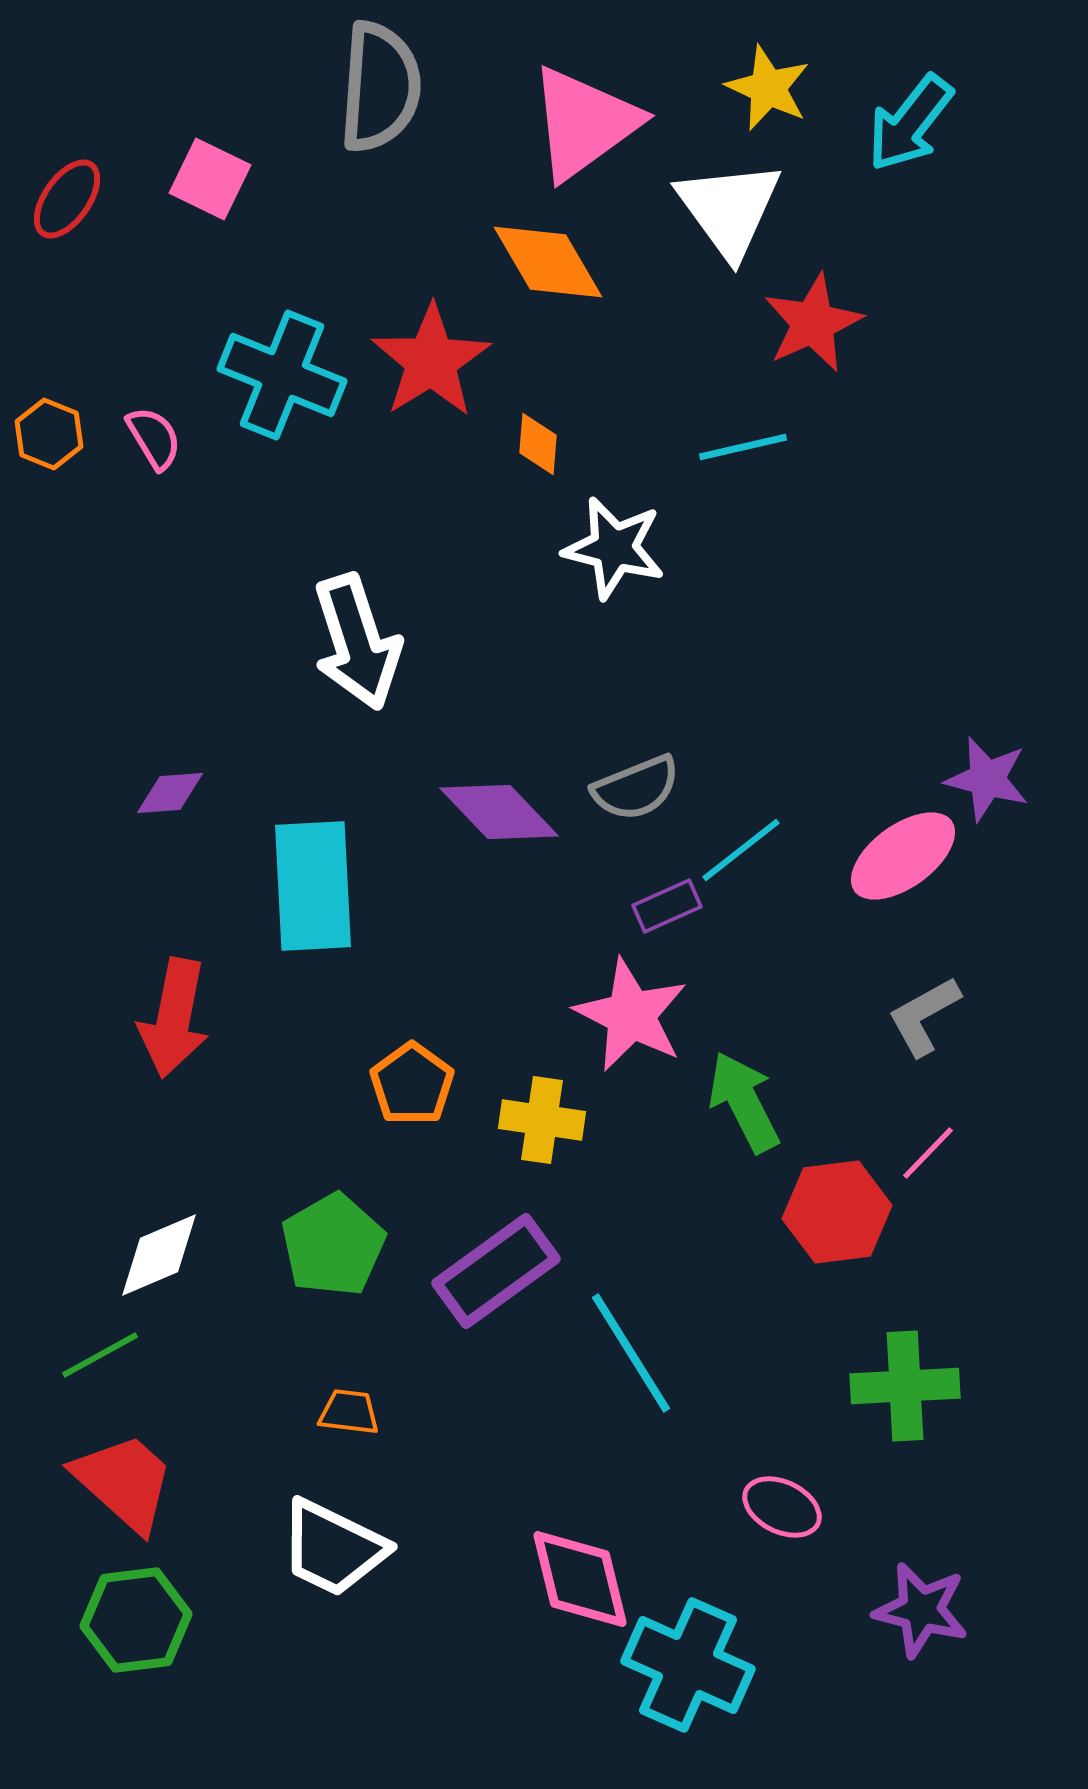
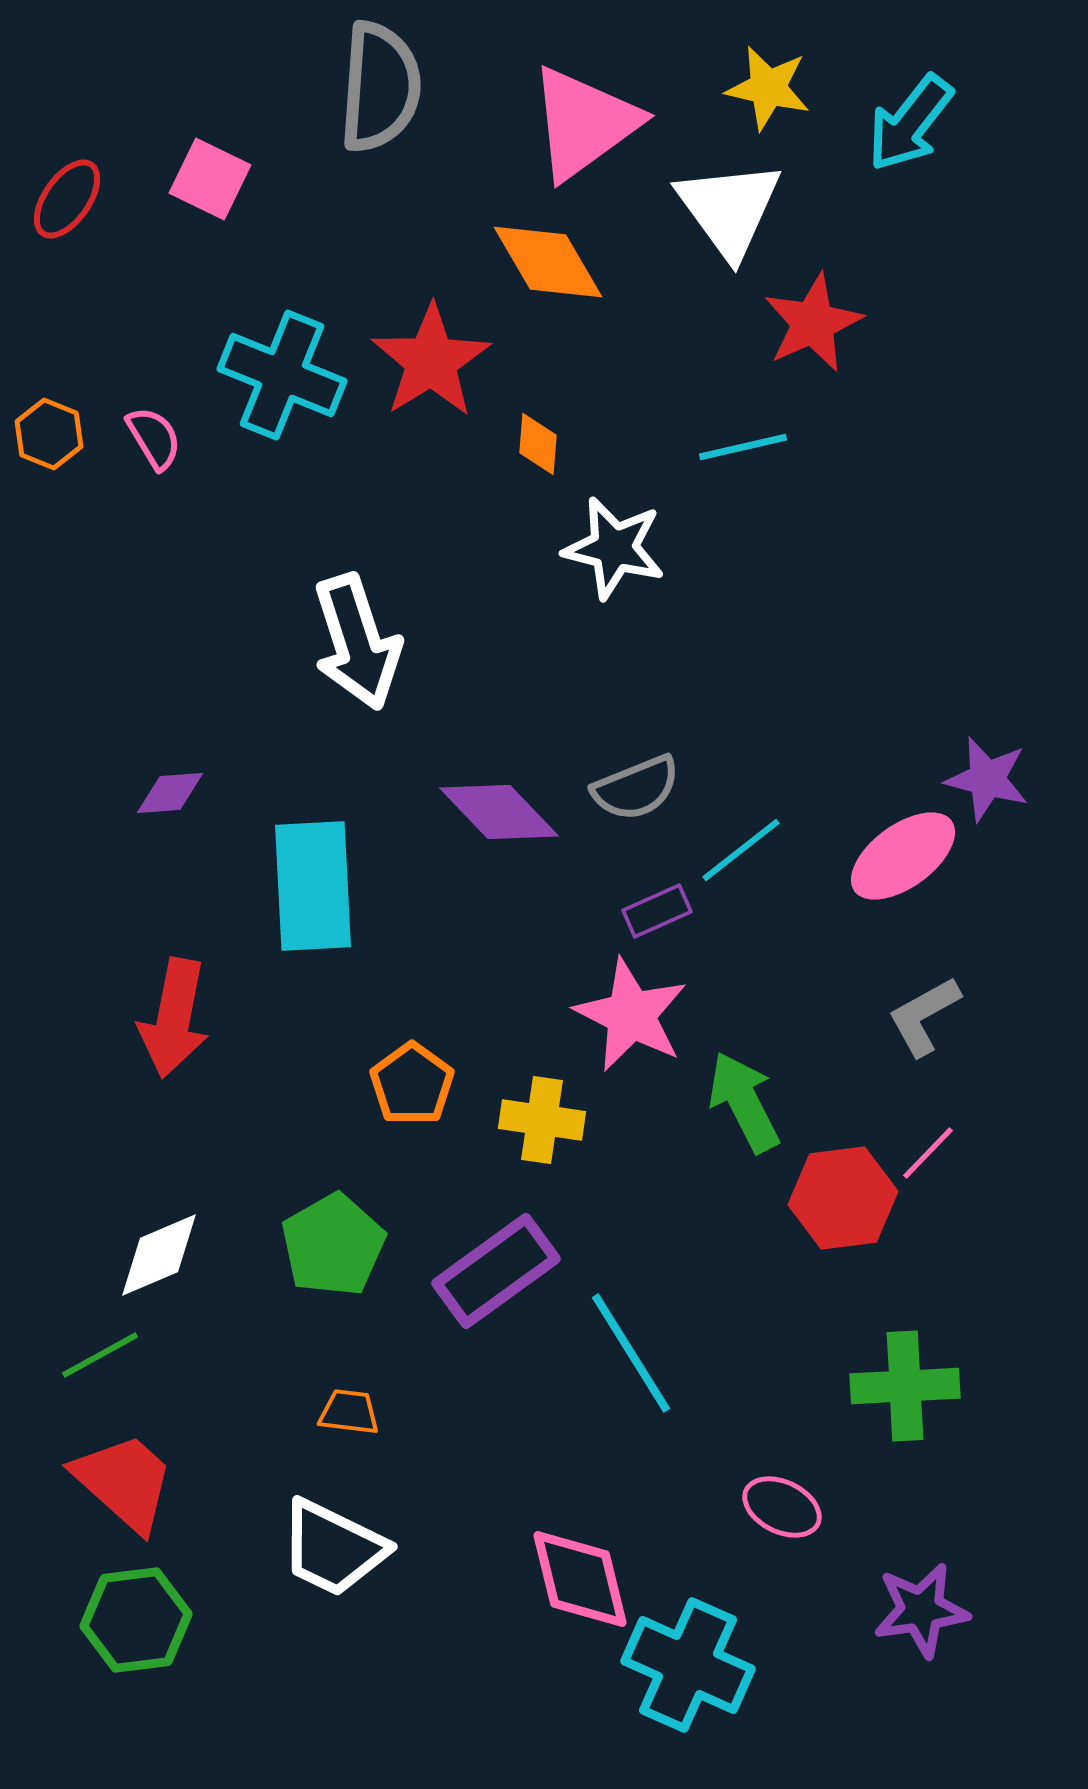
yellow star at (768, 88): rotated 12 degrees counterclockwise
purple rectangle at (667, 906): moved 10 px left, 5 px down
red hexagon at (837, 1212): moved 6 px right, 14 px up
purple star at (921, 1610): rotated 22 degrees counterclockwise
